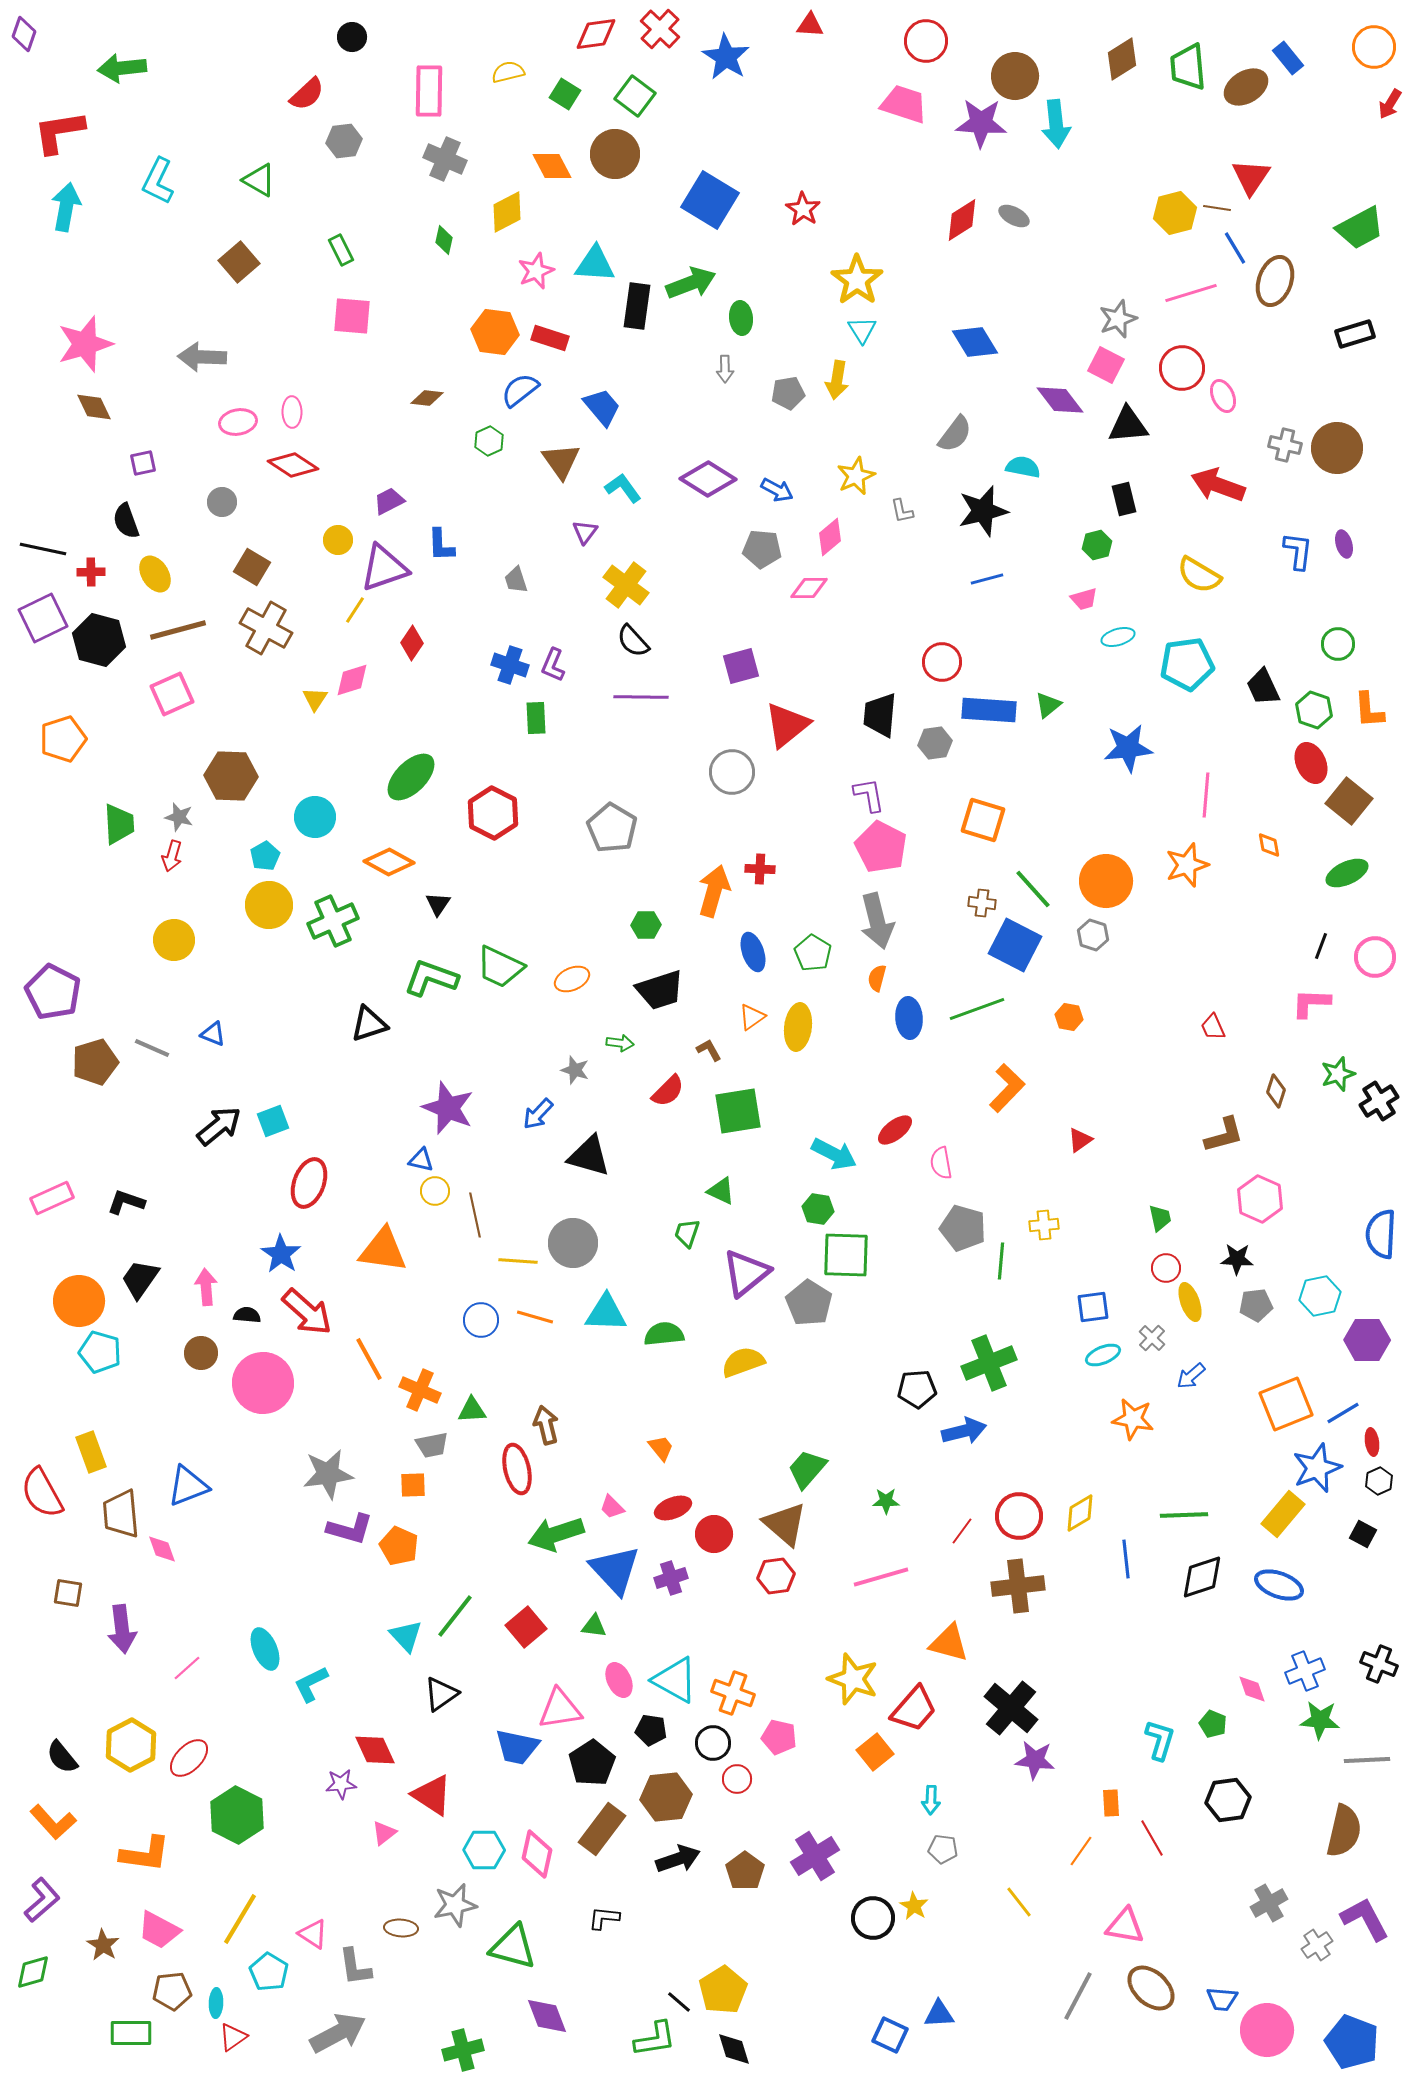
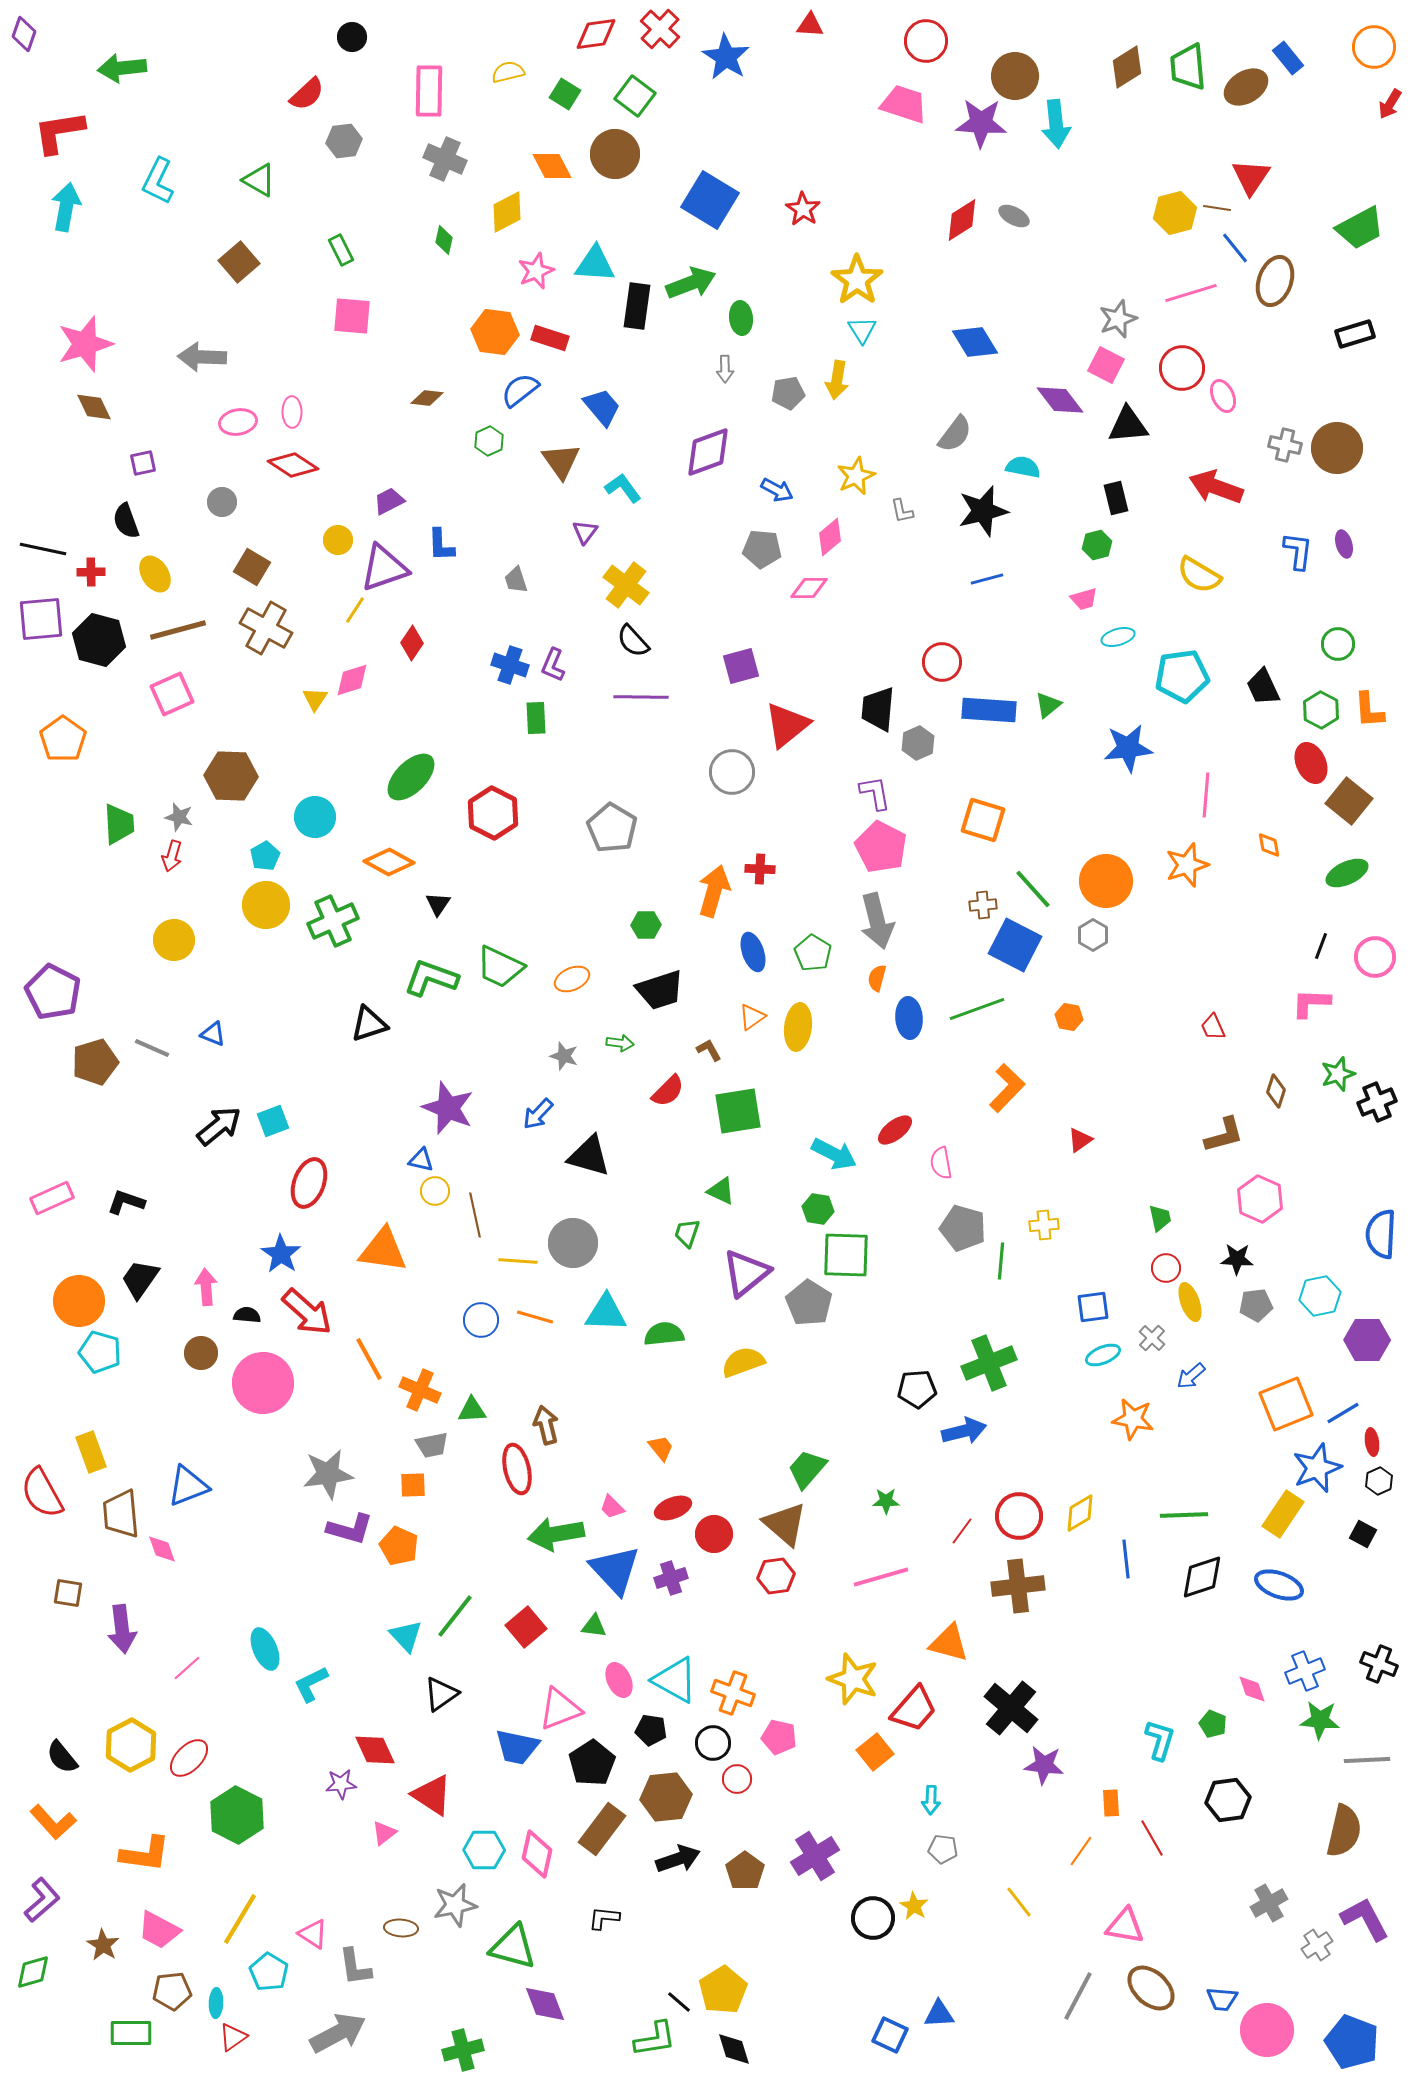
brown diamond at (1122, 59): moved 5 px right, 8 px down
blue line at (1235, 248): rotated 8 degrees counterclockwise
purple diamond at (708, 479): moved 27 px up; rotated 52 degrees counterclockwise
red arrow at (1218, 485): moved 2 px left, 2 px down
black rectangle at (1124, 499): moved 8 px left, 1 px up
purple square at (43, 618): moved 2 px left, 1 px down; rotated 21 degrees clockwise
cyan pentagon at (1187, 664): moved 5 px left, 12 px down
green hexagon at (1314, 710): moved 7 px right; rotated 9 degrees clockwise
black trapezoid at (880, 715): moved 2 px left, 6 px up
orange pentagon at (63, 739): rotated 18 degrees counterclockwise
gray hexagon at (935, 743): moved 17 px left; rotated 16 degrees counterclockwise
purple L-shape at (869, 795): moved 6 px right, 2 px up
brown cross at (982, 903): moved 1 px right, 2 px down; rotated 12 degrees counterclockwise
yellow circle at (269, 905): moved 3 px left
gray hexagon at (1093, 935): rotated 12 degrees clockwise
gray star at (575, 1070): moved 11 px left, 14 px up
black cross at (1379, 1101): moved 2 px left, 1 px down; rotated 9 degrees clockwise
yellow rectangle at (1283, 1514): rotated 6 degrees counterclockwise
green arrow at (556, 1534): rotated 8 degrees clockwise
pink triangle at (560, 1709): rotated 12 degrees counterclockwise
purple star at (1035, 1760): moved 9 px right, 5 px down
purple diamond at (547, 2016): moved 2 px left, 12 px up
